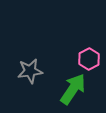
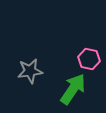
pink hexagon: rotated 20 degrees counterclockwise
